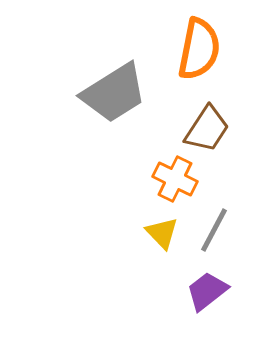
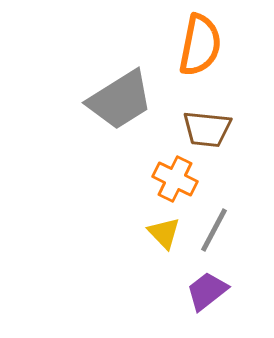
orange semicircle: moved 1 px right, 4 px up
gray trapezoid: moved 6 px right, 7 px down
brown trapezoid: rotated 63 degrees clockwise
yellow triangle: moved 2 px right
